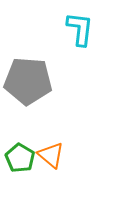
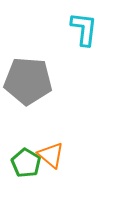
cyan L-shape: moved 4 px right
green pentagon: moved 6 px right, 5 px down
